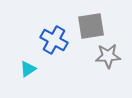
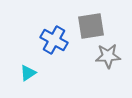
cyan triangle: moved 4 px down
